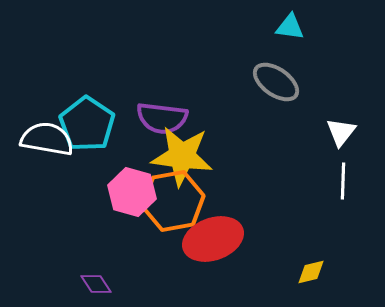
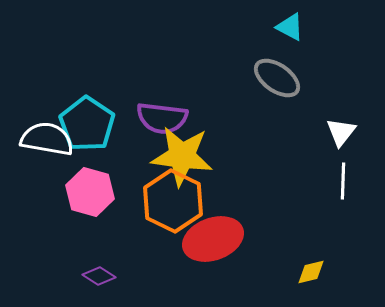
cyan triangle: rotated 20 degrees clockwise
gray ellipse: moved 1 px right, 4 px up
pink hexagon: moved 42 px left
orange hexagon: rotated 24 degrees counterclockwise
purple diamond: moved 3 px right, 8 px up; rotated 24 degrees counterclockwise
